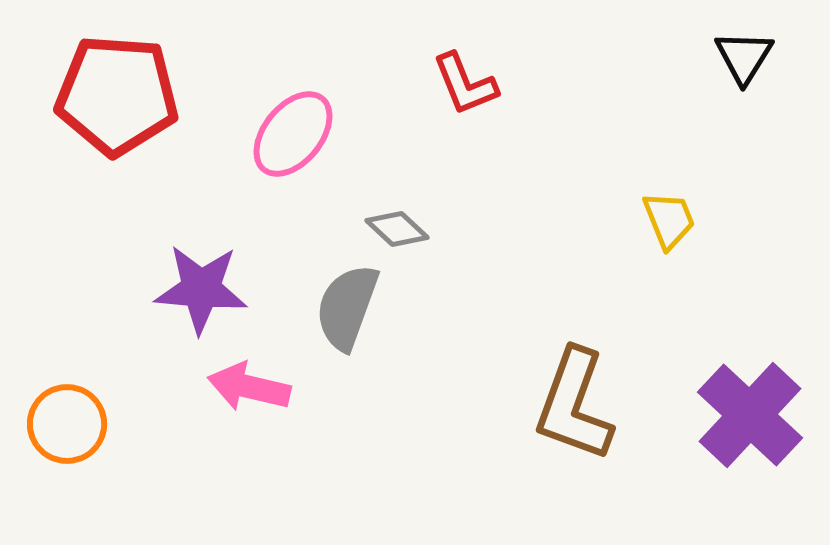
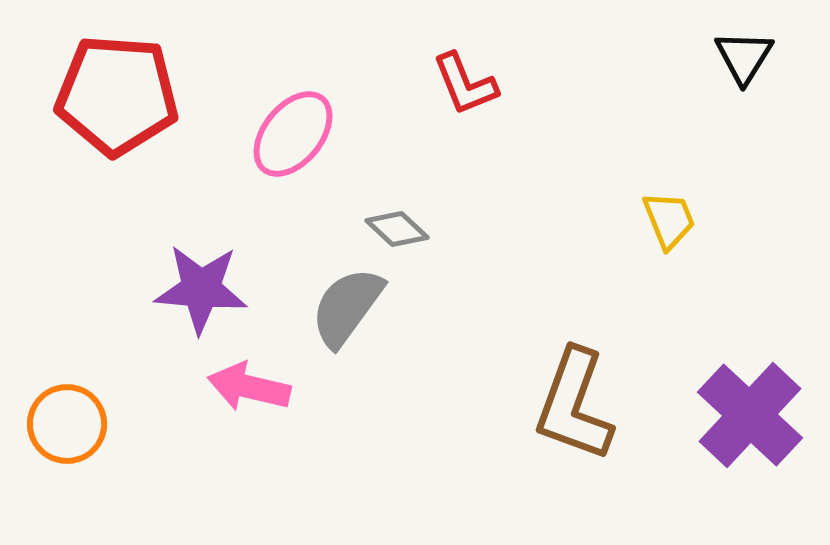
gray semicircle: rotated 16 degrees clockwise
